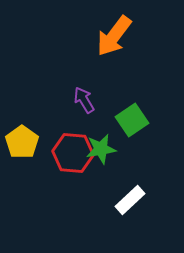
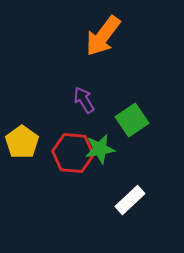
orange arrow: moved 11 px left
green star: moved 1 px left
